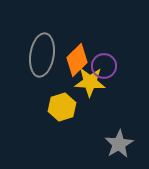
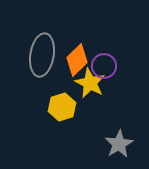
yellow star: moved 1 px down; rotated 24 degrees clockwise
